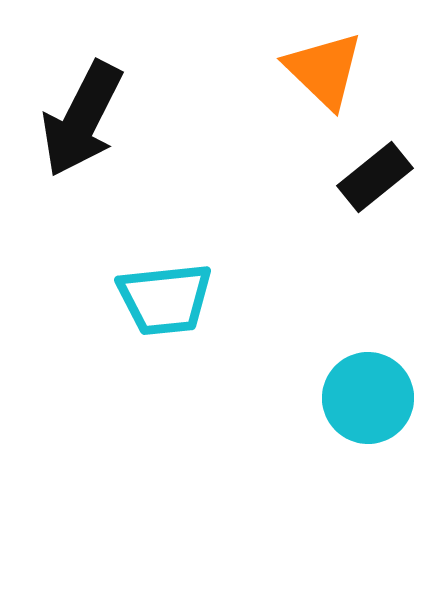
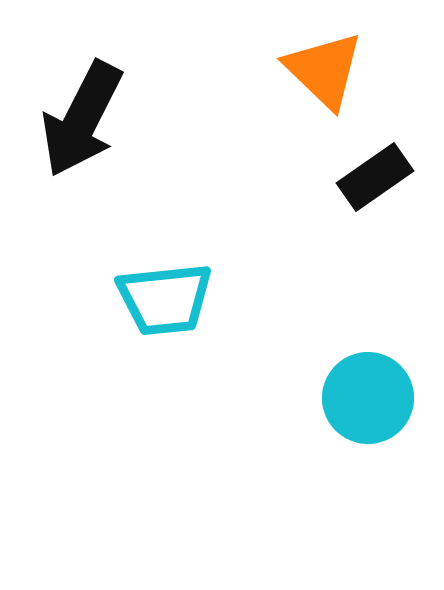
black rectangle: rotated 4 degrees clockwise
